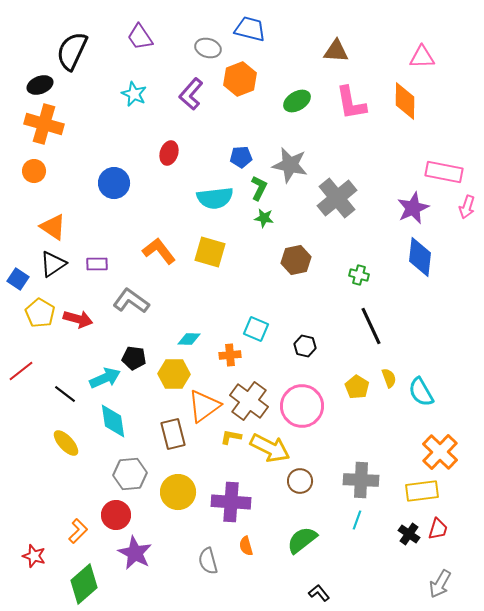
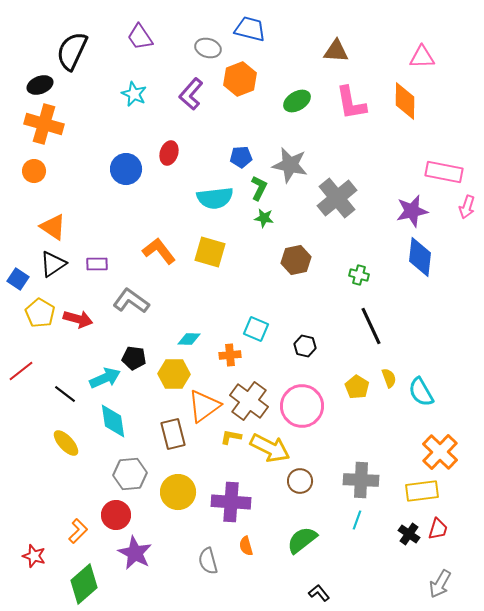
blue circle at (114, 183): moved 12 px right, 14 px up
purple star at (413, 208): moved 1 px left, 3 px down; rotated 12 degrees clockwise
